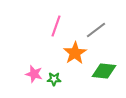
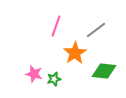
green star: rotated 16 degrees counterclockwise
